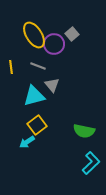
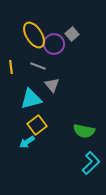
cyan triangle: moved 3 px left, 3 px down
